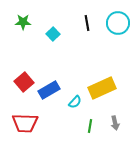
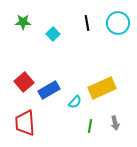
red trapezoid: rotated 84 degrees clockwise
